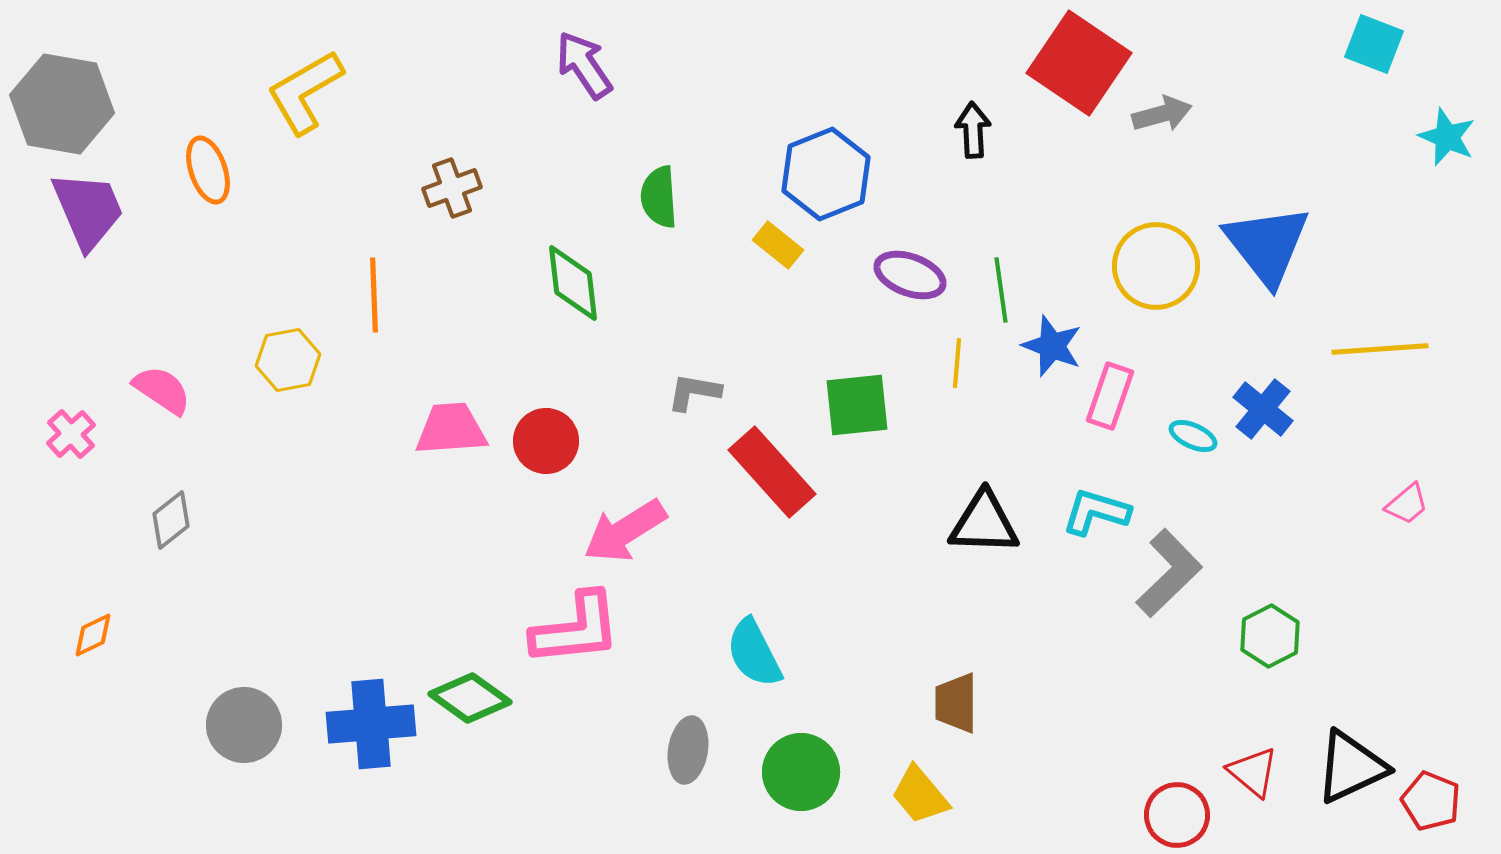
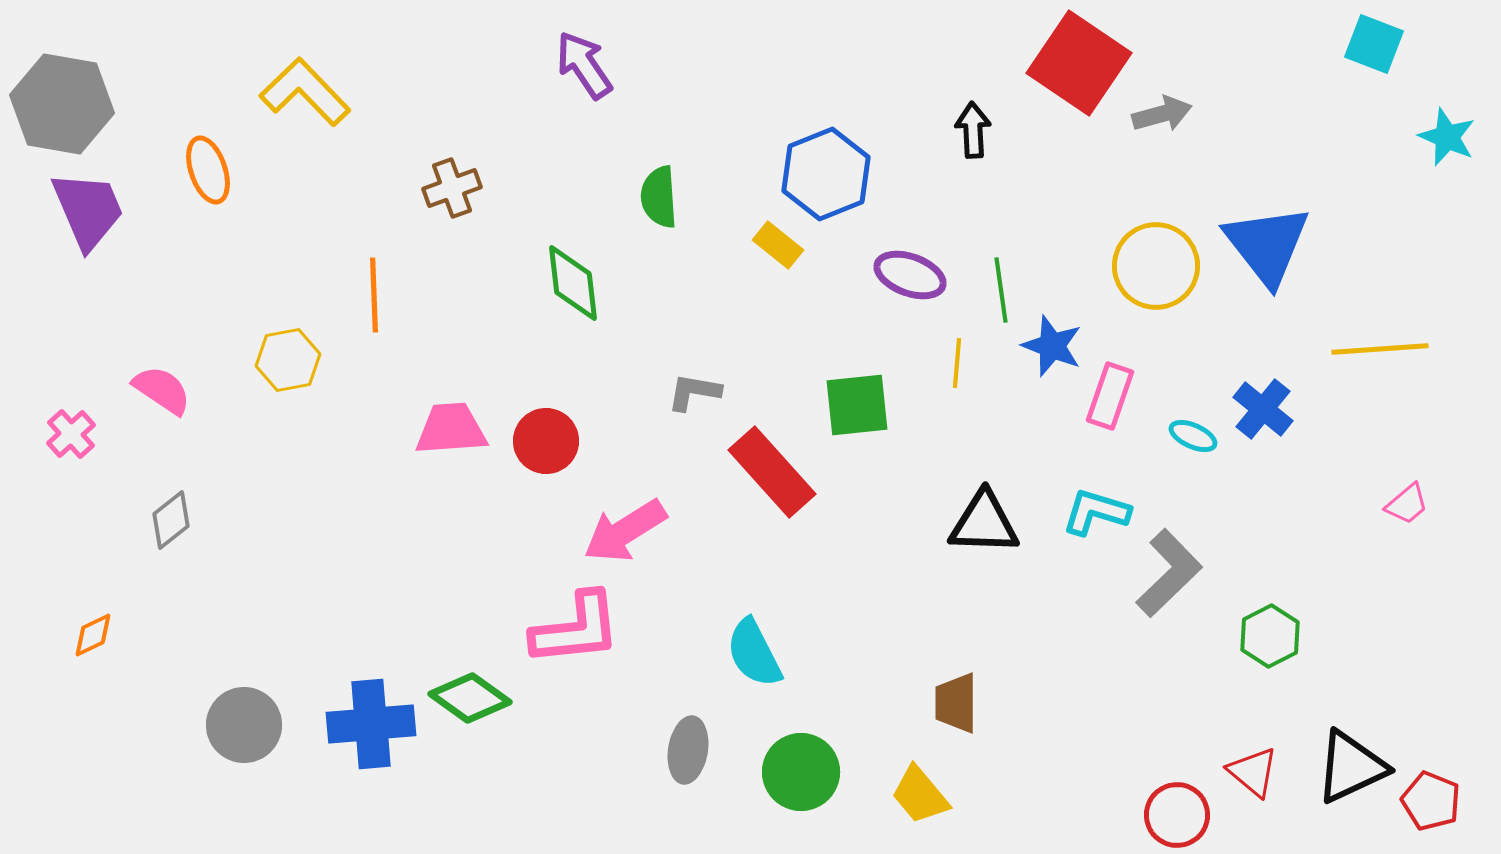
yellow L-shape at (305, 92): rotated 76 degrees clockwise
